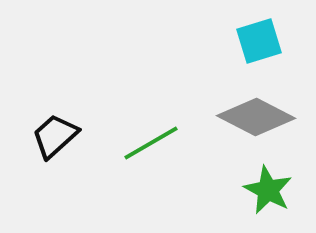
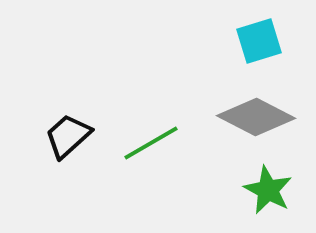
black trapezoid: moved 13 px right
